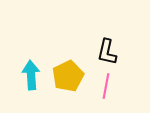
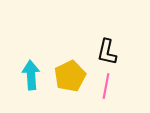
yellow pentagon: moved 2 px right
